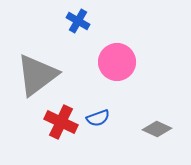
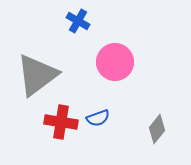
pink circle: moved 2 px left
red cross: rotated 16 degrees counterclockwise
gray diamond: rotated 76 degrees counterclockwise
